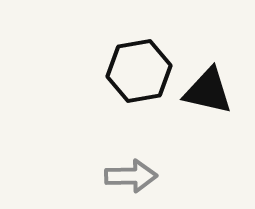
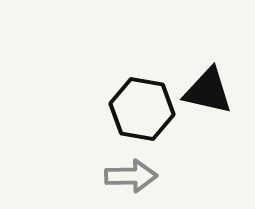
black hexagon: moved 3 px right, 38 px down; rotated 20 degrees clockwise
